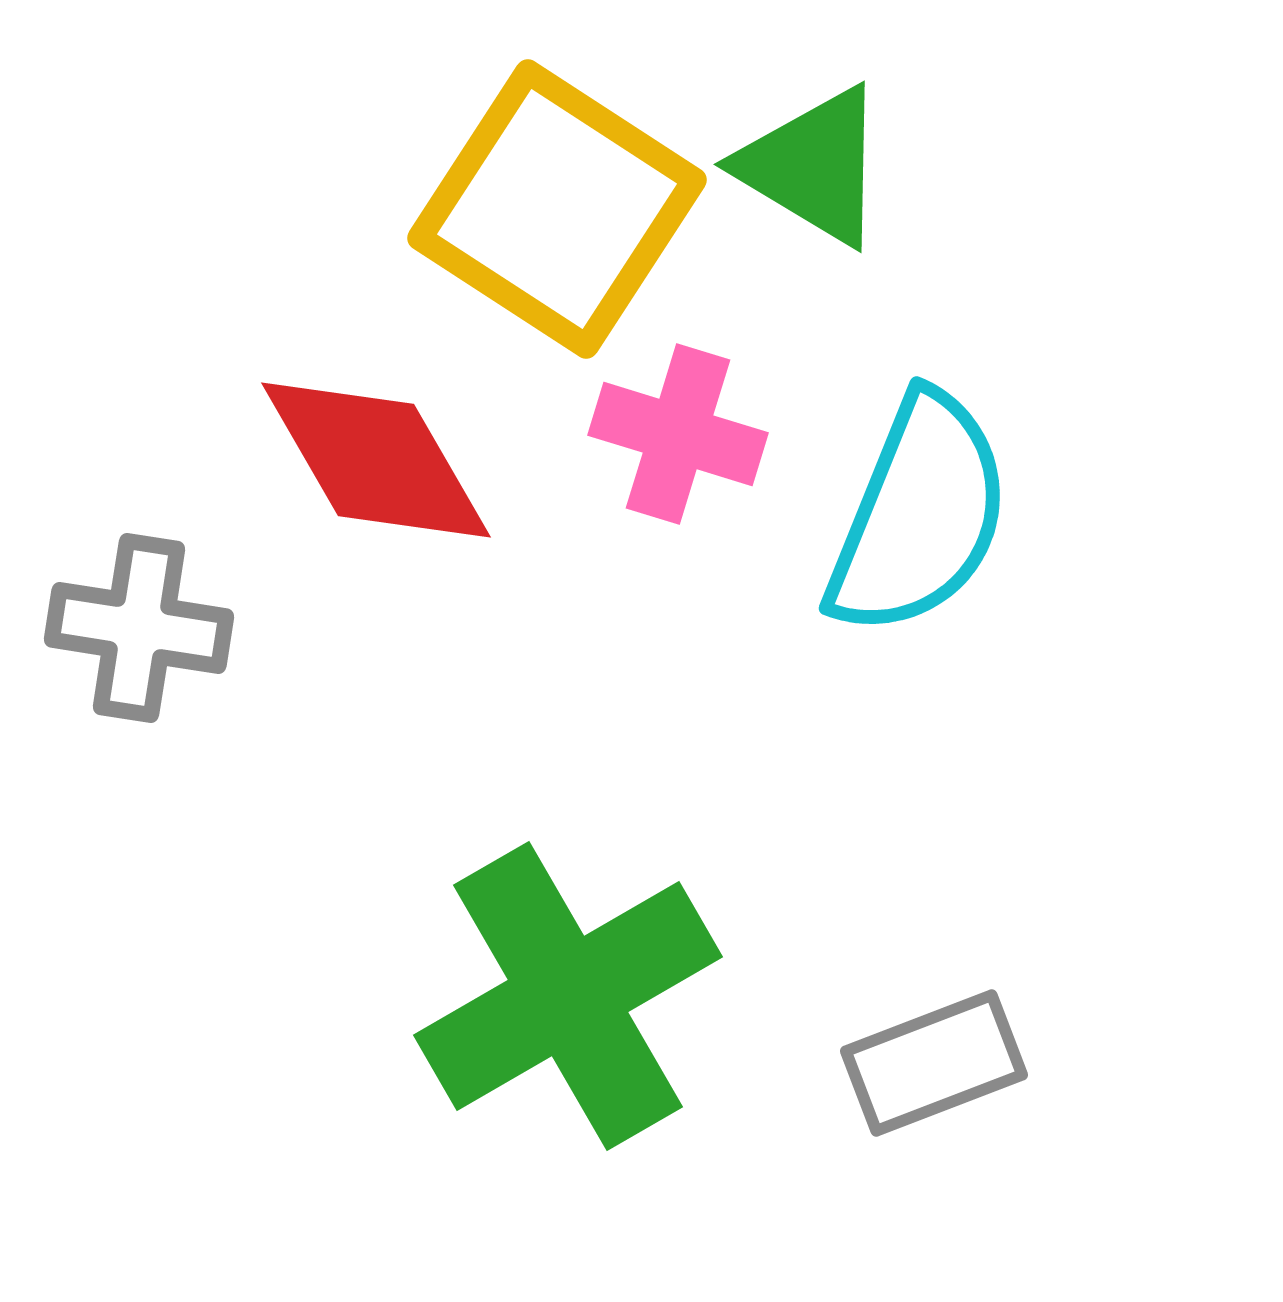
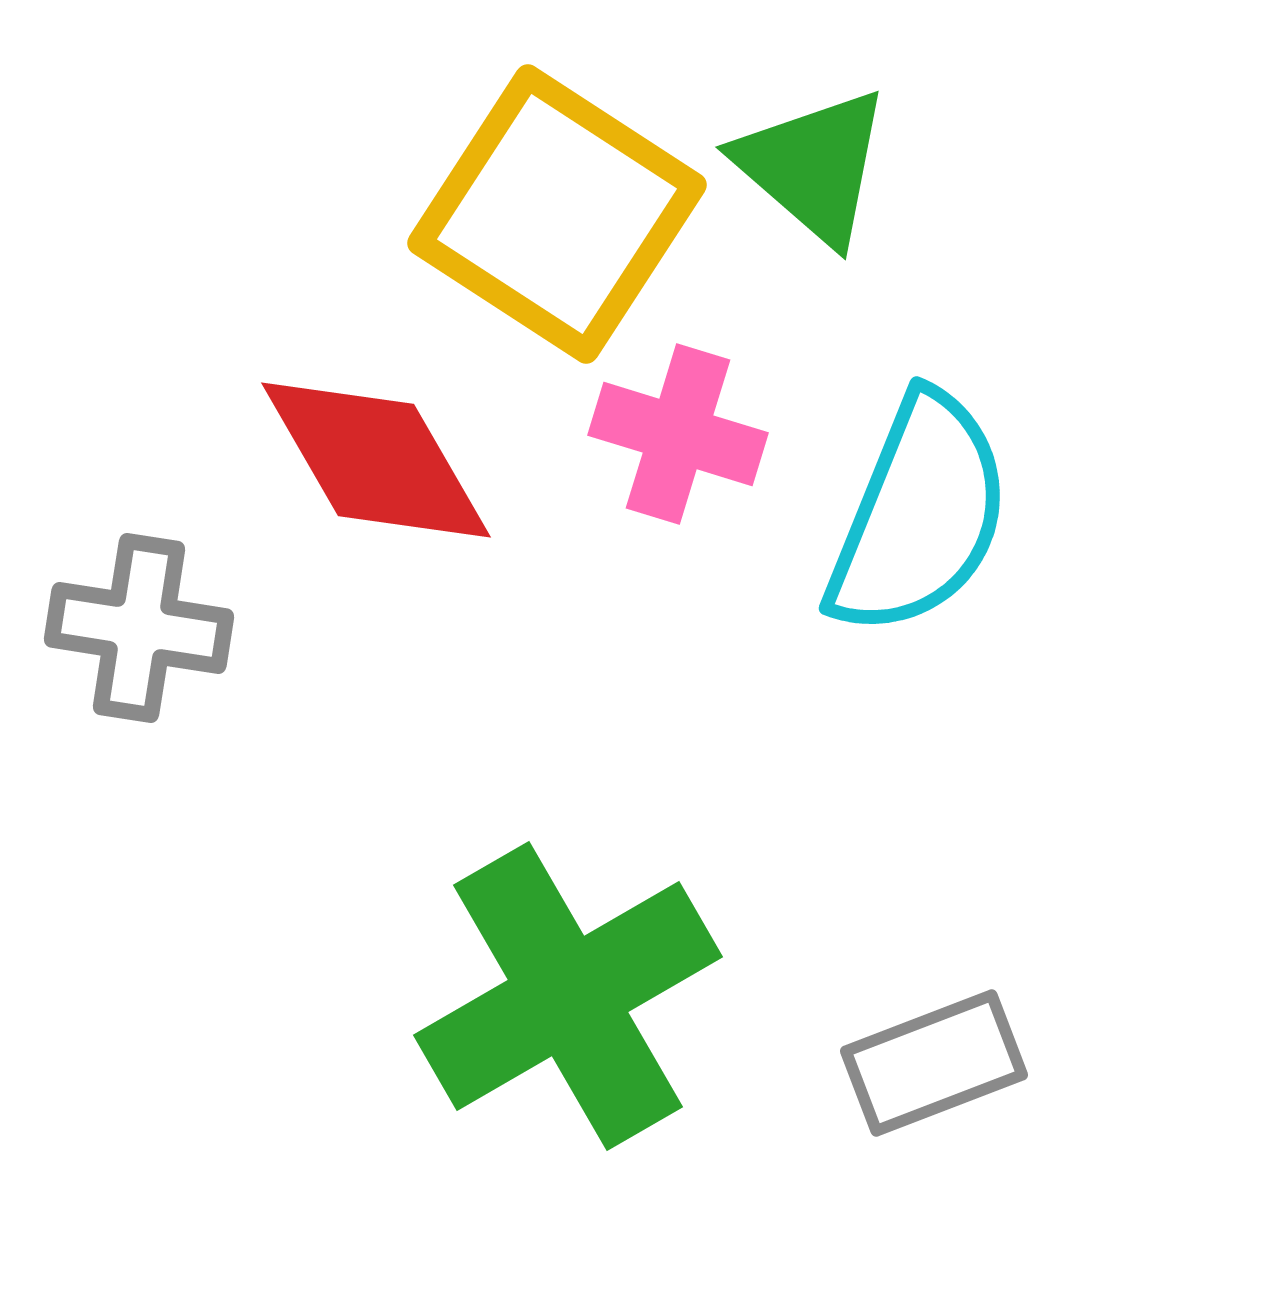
green triangle: rotated 10 degrees clockwise
yellow square: moved 5 px down
